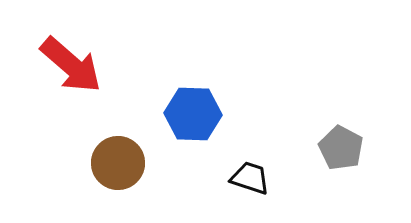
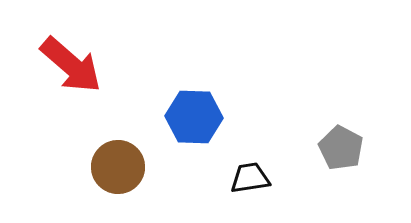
blue hexagon: moved 1 px right, 3 px down
brown circle: moved 4 px down
black trapezoid: rotated 27 degrees counterclockwise
